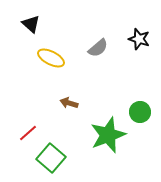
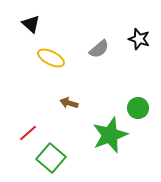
gray semicircle: moved 1 px right, 1 px down
green circle: moved 2 px left, 4 px up
green star: moved 2 px right
